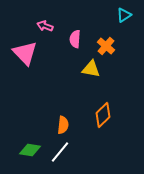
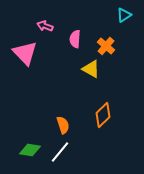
yellow triangle: rotated 18 degrees clockwise
orange semicircle: rotated 24 degrees counterclockwise
